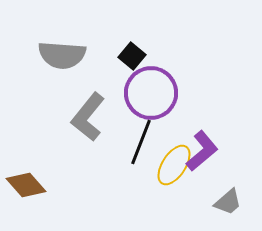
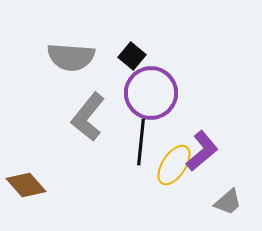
gray semicircle: moved 9 px right, 2 px down
black line: rotated 15 degrees counterclockwise
